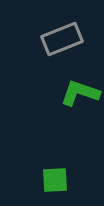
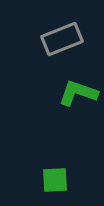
green L-shape: moved 2 px left
